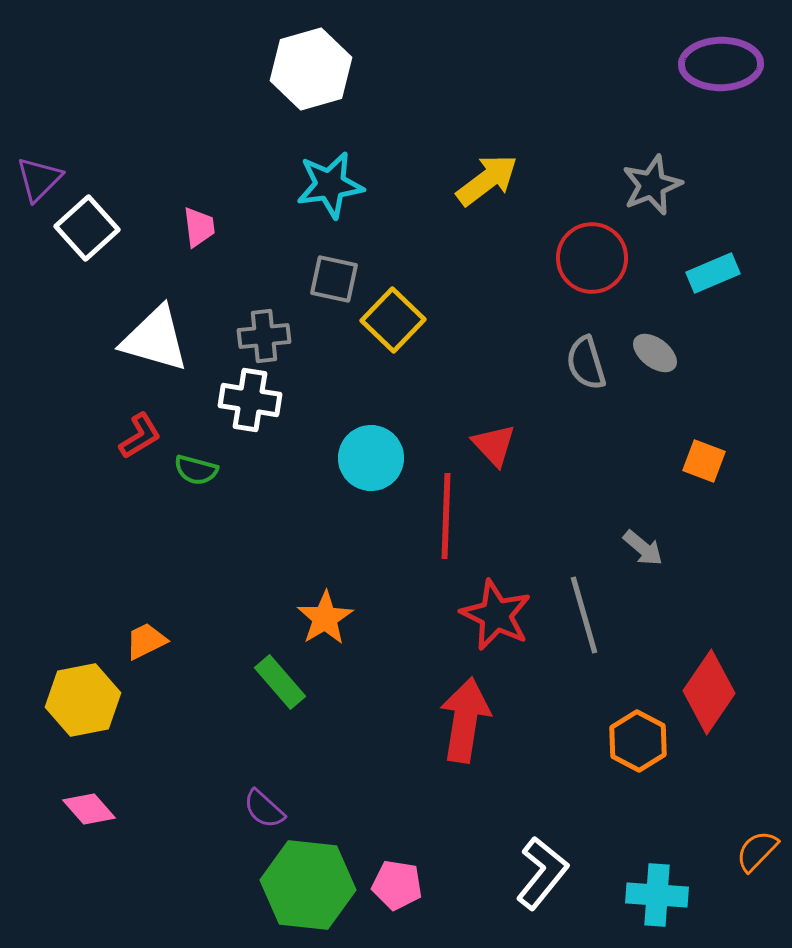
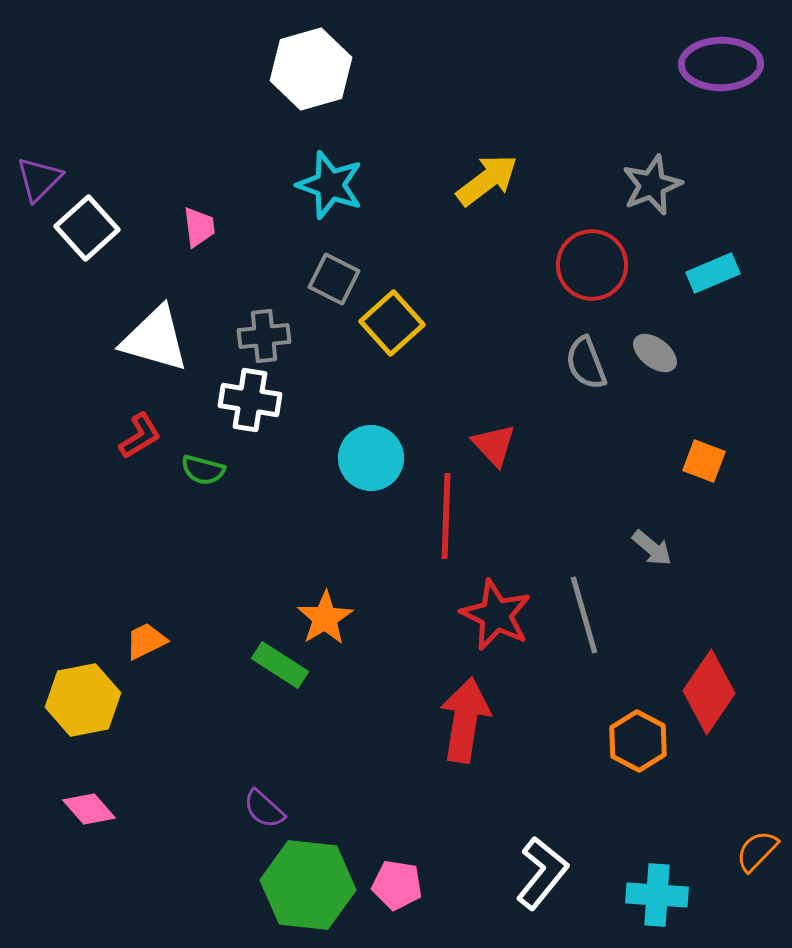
cyan star: rotated 28 degrees clockwise
red circle: moved 7 px down
gray square: rotated 15 degrees clockwise
yellow square: moved 1 px left, 3 px down; rotated 4 degrees clockwise
gray semicircle: rotated 4 degrees counterclockwise
green semicircle: moved 7 px right
gray arrow: moved 9 px right
green rectangle: moved 17 px up; rotated 16 degrees counterclockwise
